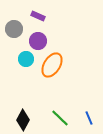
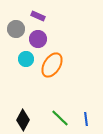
gray circle: moved 2 px right
purple circle: moved 2 px up
blue line: moved 3 px left, 1 px down; rotated 16 degrees clockwise
